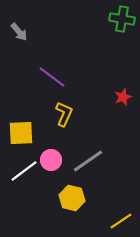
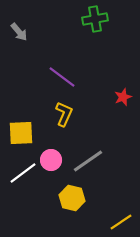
green cross: moved 27 px left; rotated 20 degrees counterclockwise
purple line: moved 10 px right
white line: moved 1 px left, 2 px down
yellow line: moved 1 px down
